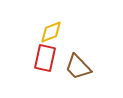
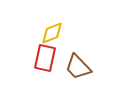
yellow diamond: moved 1 px right, 1 px down
